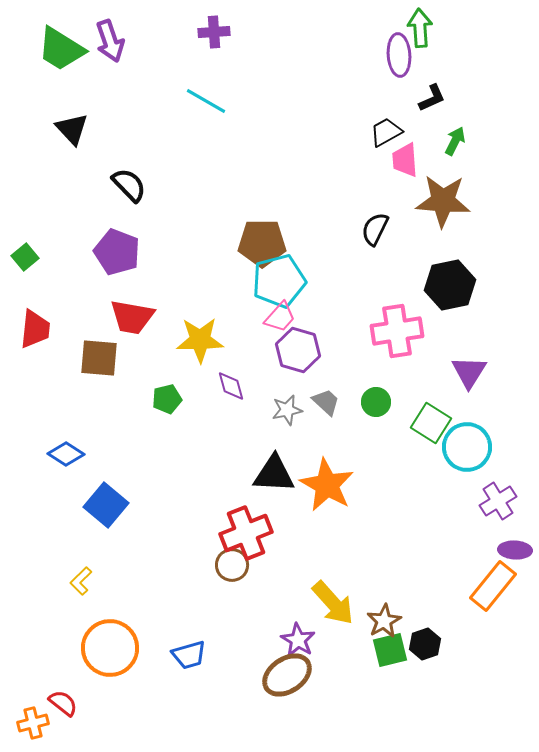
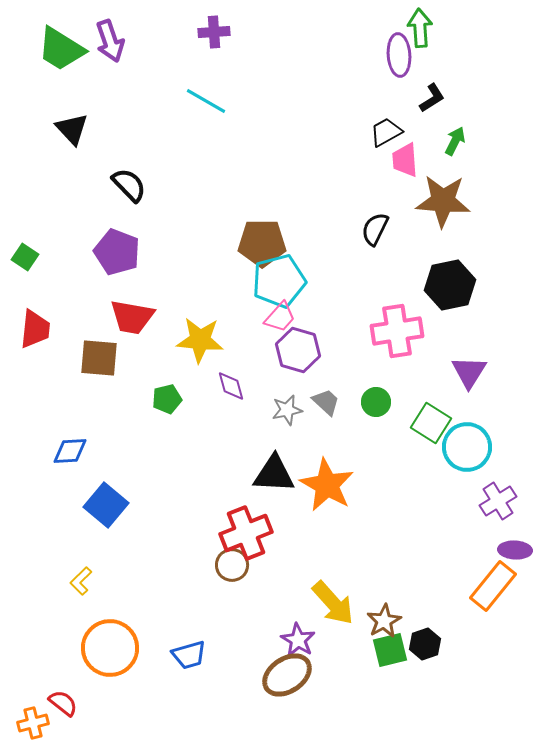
black L-shape at (432, 98): rotated 8 degrees counterclockwise
green square at (25, 257): rotated 16 degrees counterclockwise
yellow star at (200, 340): rotated 6 degrees clockwise
blue diamond at (66, 454): moved 4 px right, 3 px up; rotated 36 degrees counterclockwise
